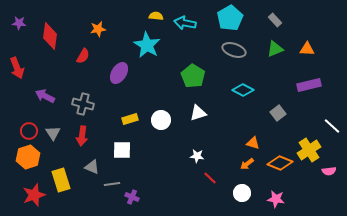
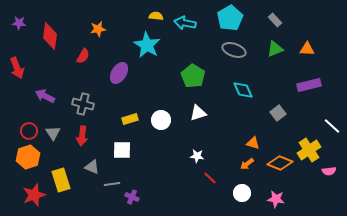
cyan diamond at (243, 90): rotated 40 degrees clockwise
